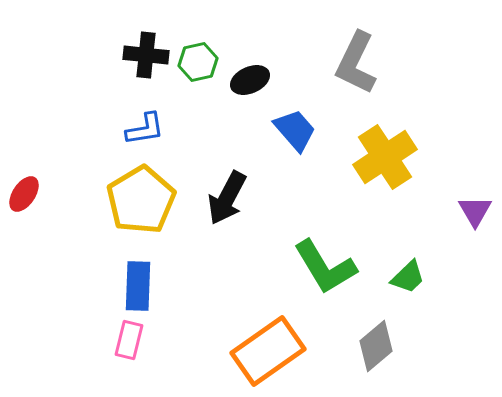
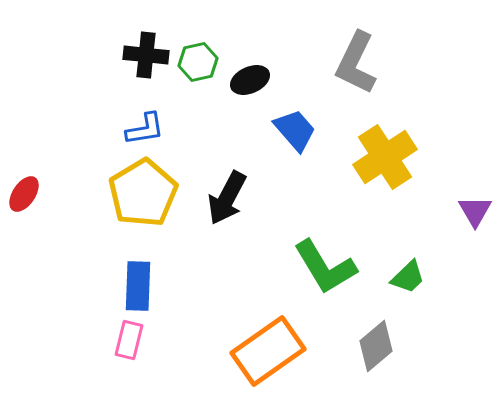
yellow pentagon: moved 2 px right, 7 px up
